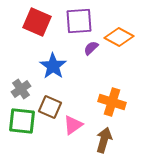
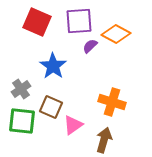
orange diamond: moved 3 px left, 3 px up
purple semicircle: moved 1 px left, 2 px up
brown square: moved 1 px right
